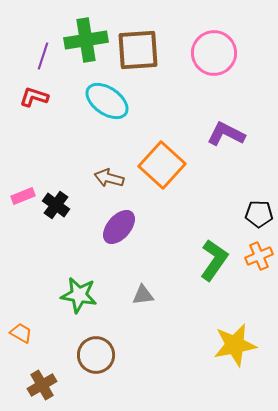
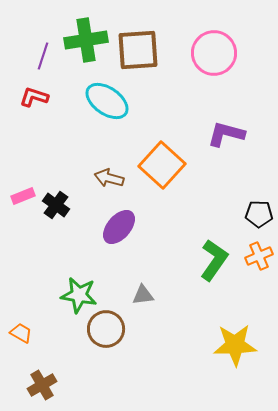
purple L-shape: rotated 12 degrees counterclockwise
yellow star: rotated 9 degrees clockwise
brown circle: moved 10 px right, 26 px up
